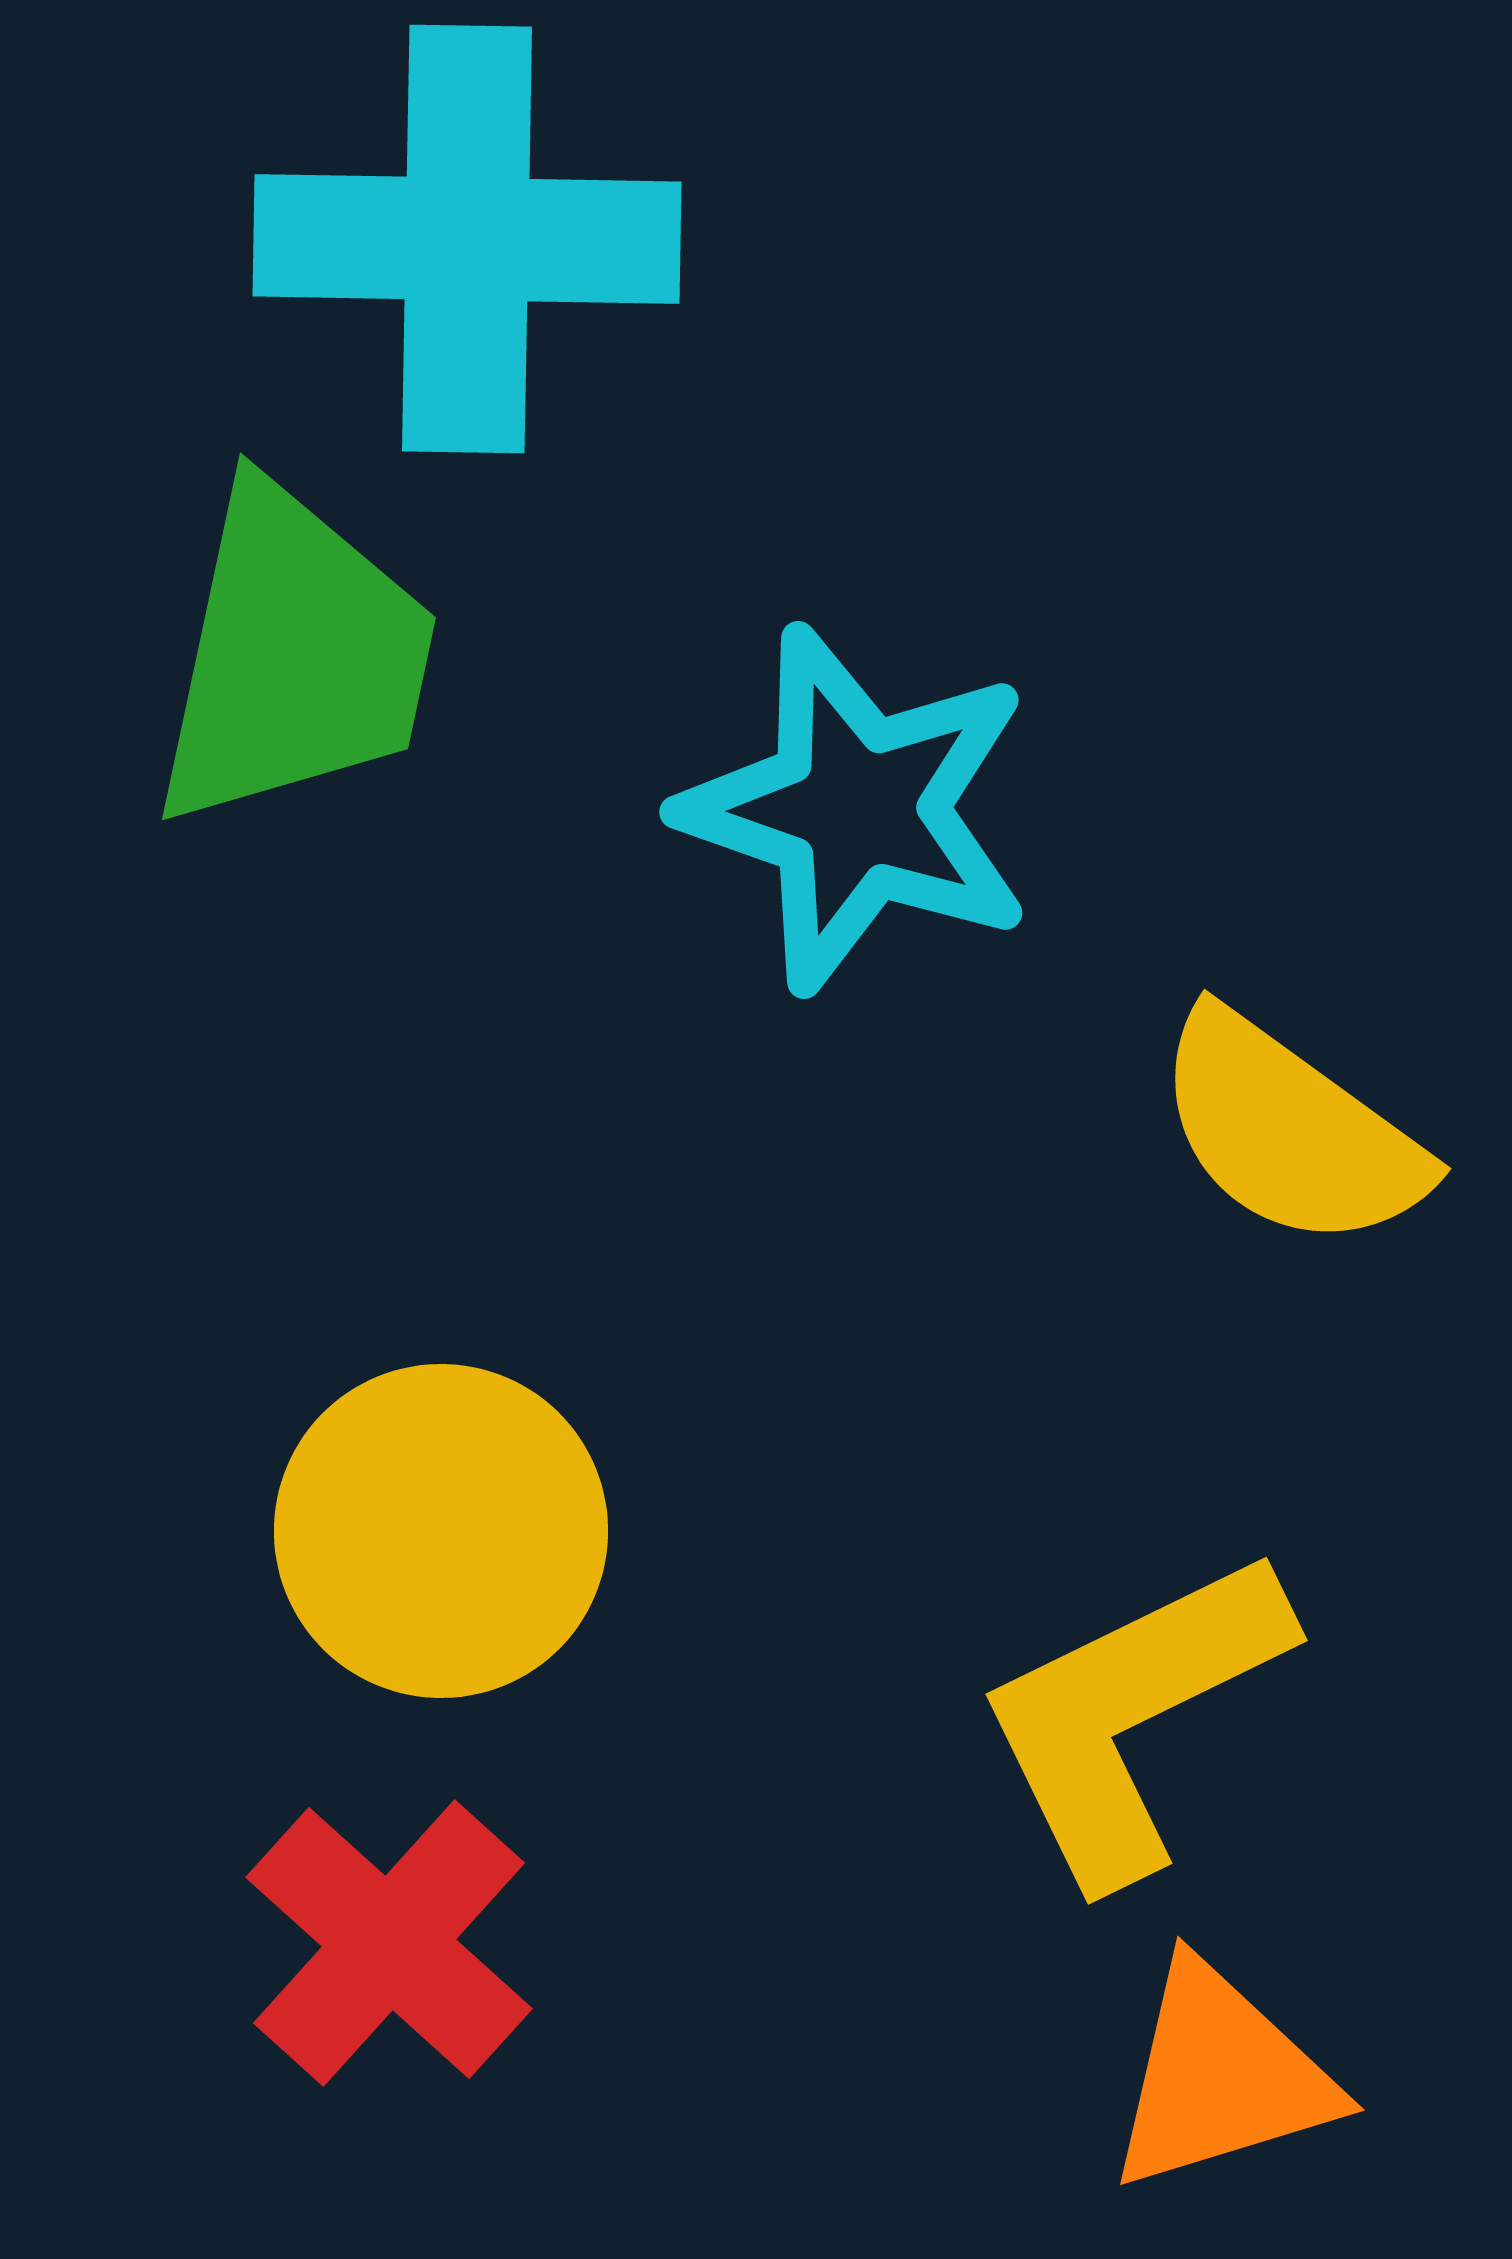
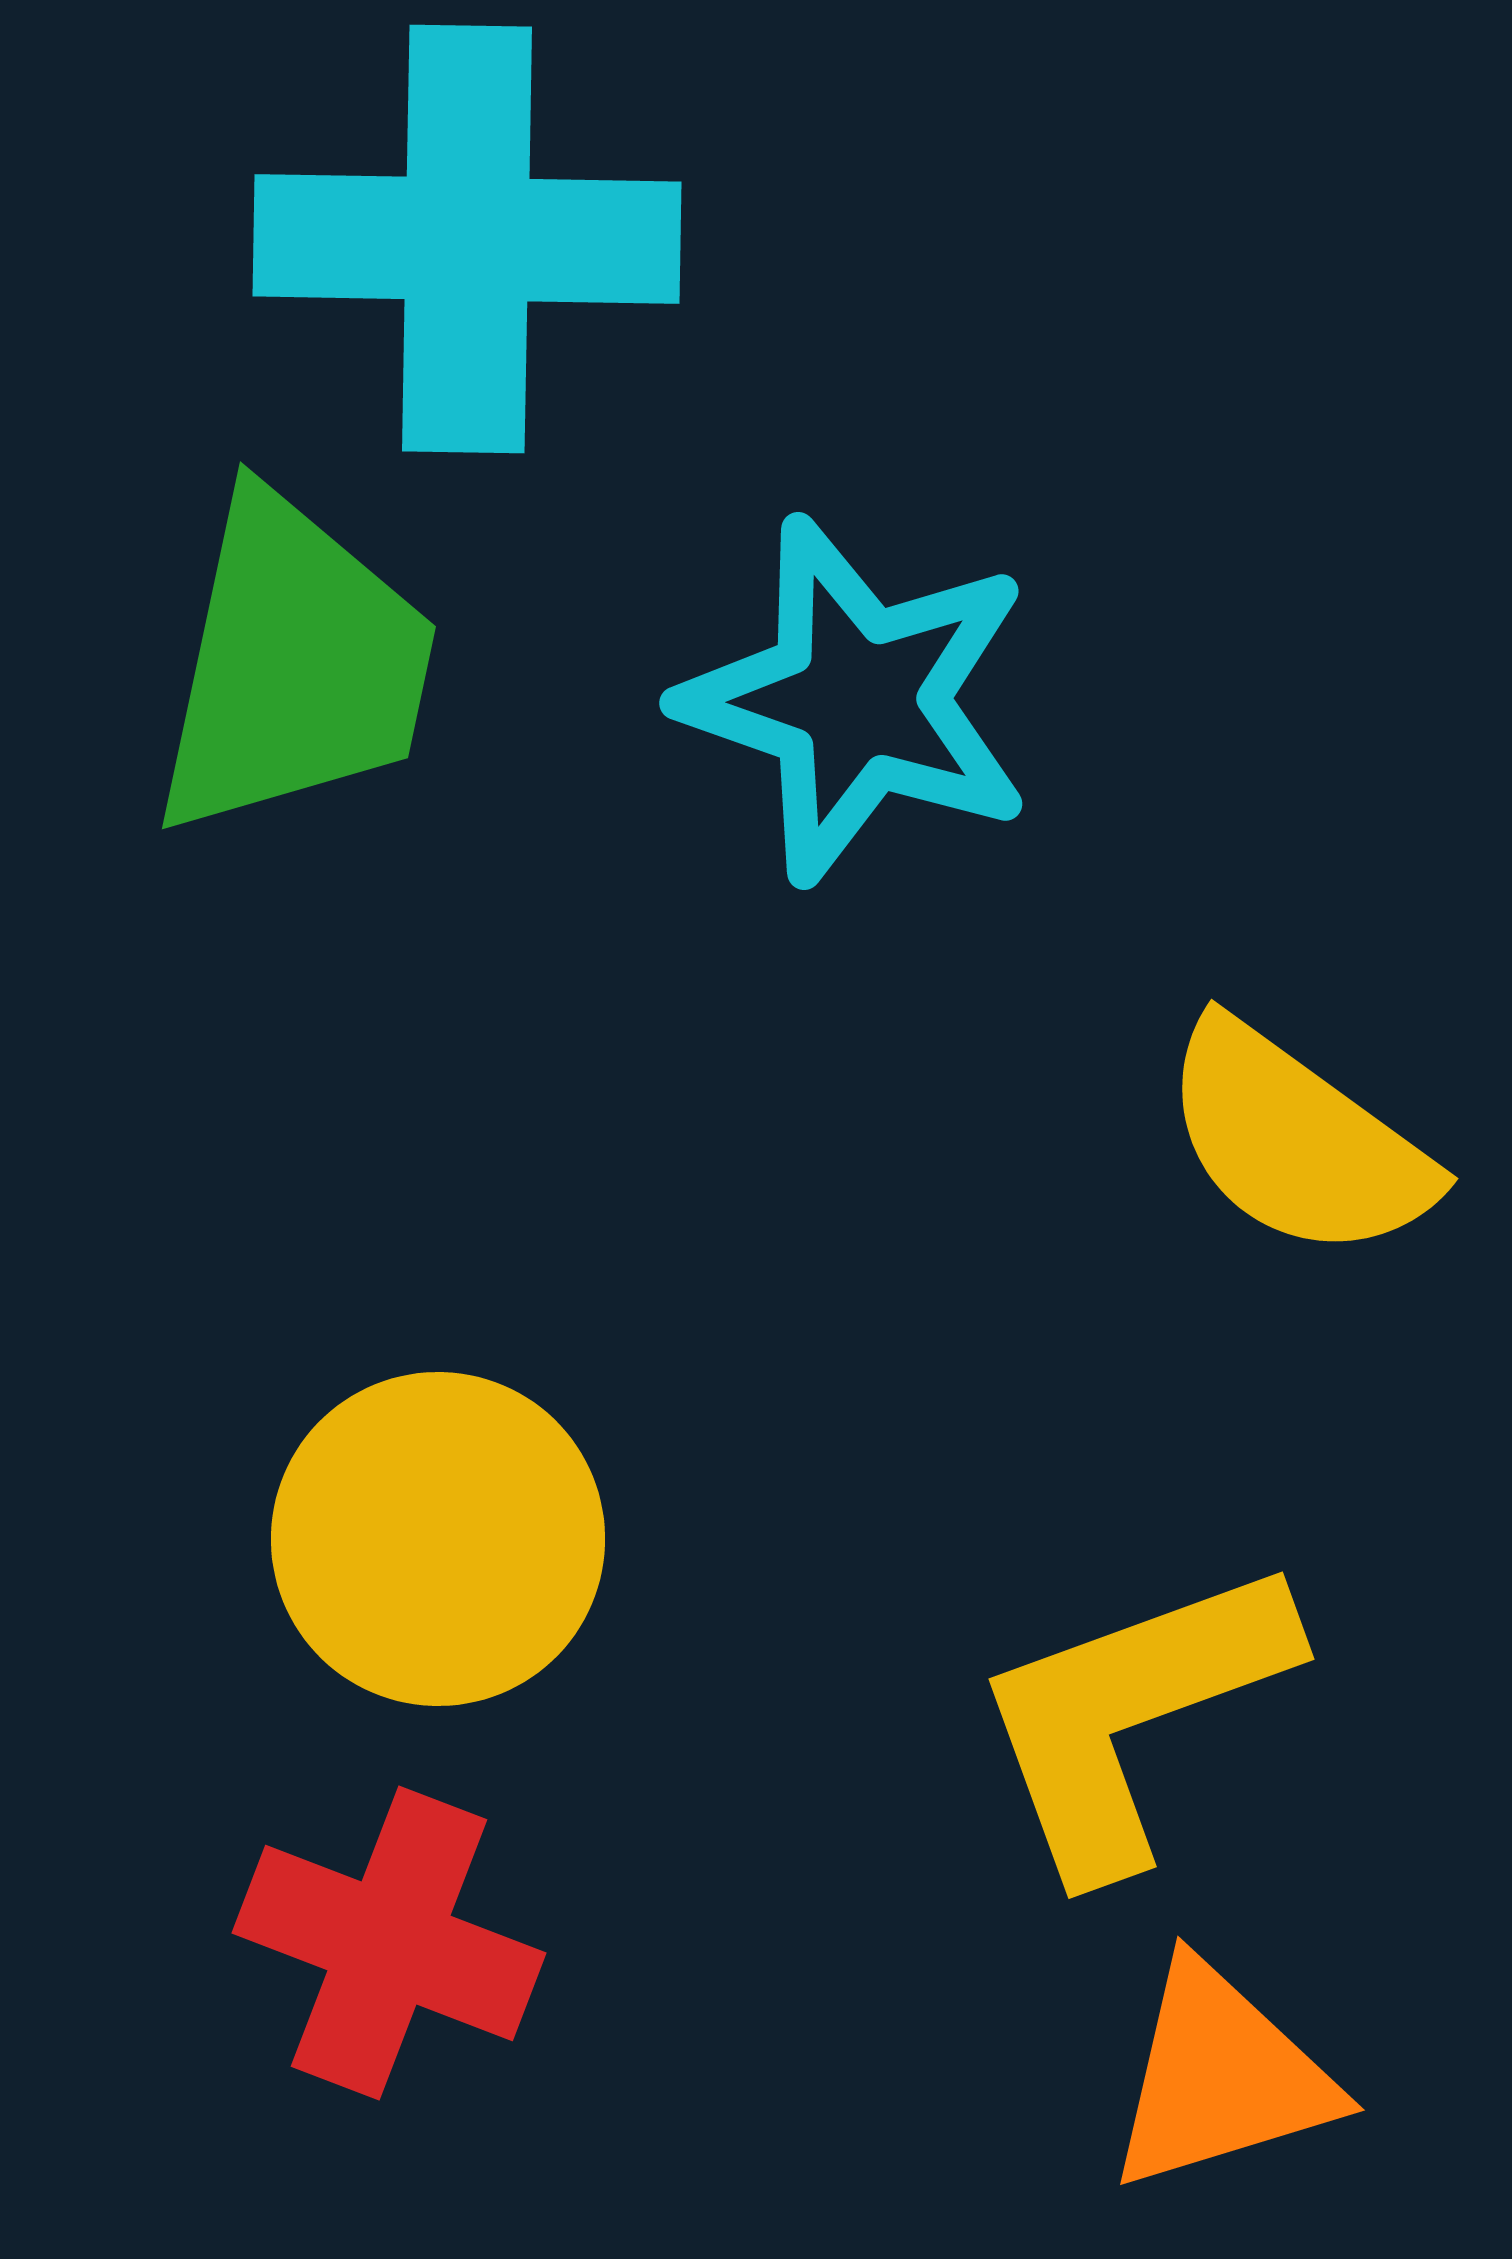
green trapezoid: moved 9 px down
cyan star: moved 109 px up
yellow semicircle: moved 7 px right, 10 px down
yellow circle: moved 3 px left, 8 px down
yellow L-shape: rotated 6 degrees clockwise
red cross: rotated 21 degrees counterclockwise
